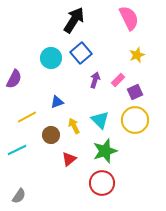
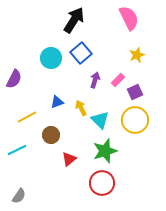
yellow arrow: moved 7 px right, 18 px up
